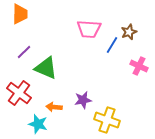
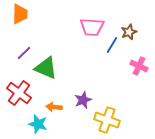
pink trapezoid: moved 3 px right, 2 px up
purple line: moved 1 px down
purple star: rotated 12 degrees counterclockwise
